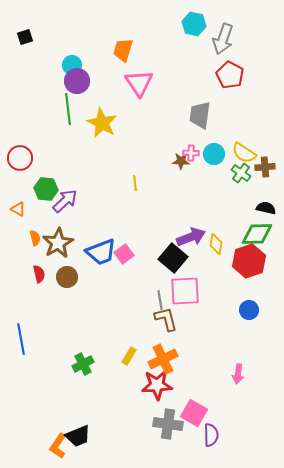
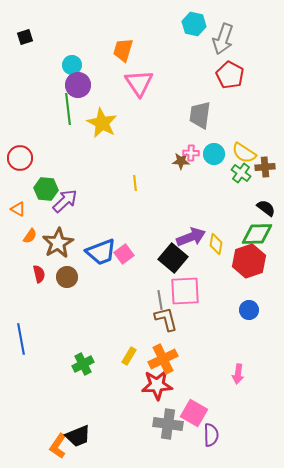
purple circle at (77, 81): moved 1 px right, 4 px down
black semicircle at (266, 208): rotated 24 degrees clockwise
orange semicircle at (35, 238): moved 5 px left, 2 px up; rotated 49 degrees clockwise
